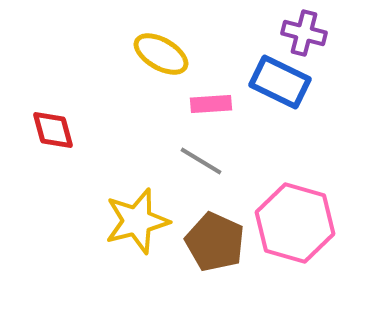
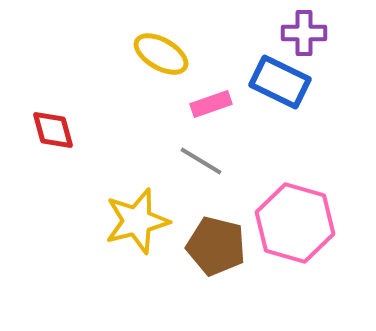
purple cross: rotated 15 degrees counterclockwise
pink rectangle: rotated 15 degrees counterclockwise
brown pentagon: moved 1 px right, 4 px down; rotated 10 degrees counterclockwise
